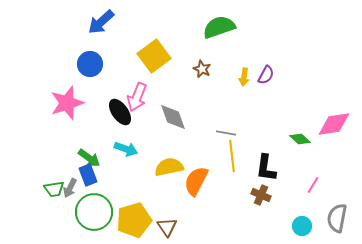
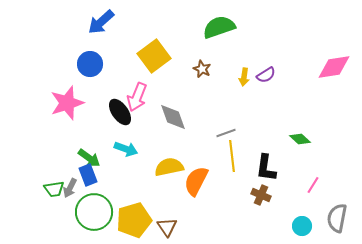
purple semicircle: rotated 30 degrees clockwise
pink diamond: moved 57 px up
gray line: rotated 30 degrees counterclockwise
